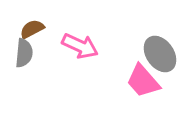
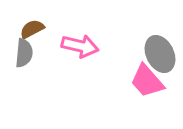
pink arrow: rotated 12 degrees counterclockwise
gray ellipse: rotated 9 degrees clockwise
pink trapezoid: moved 4 px right
